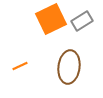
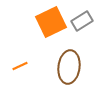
orange square: moved 3 px down
